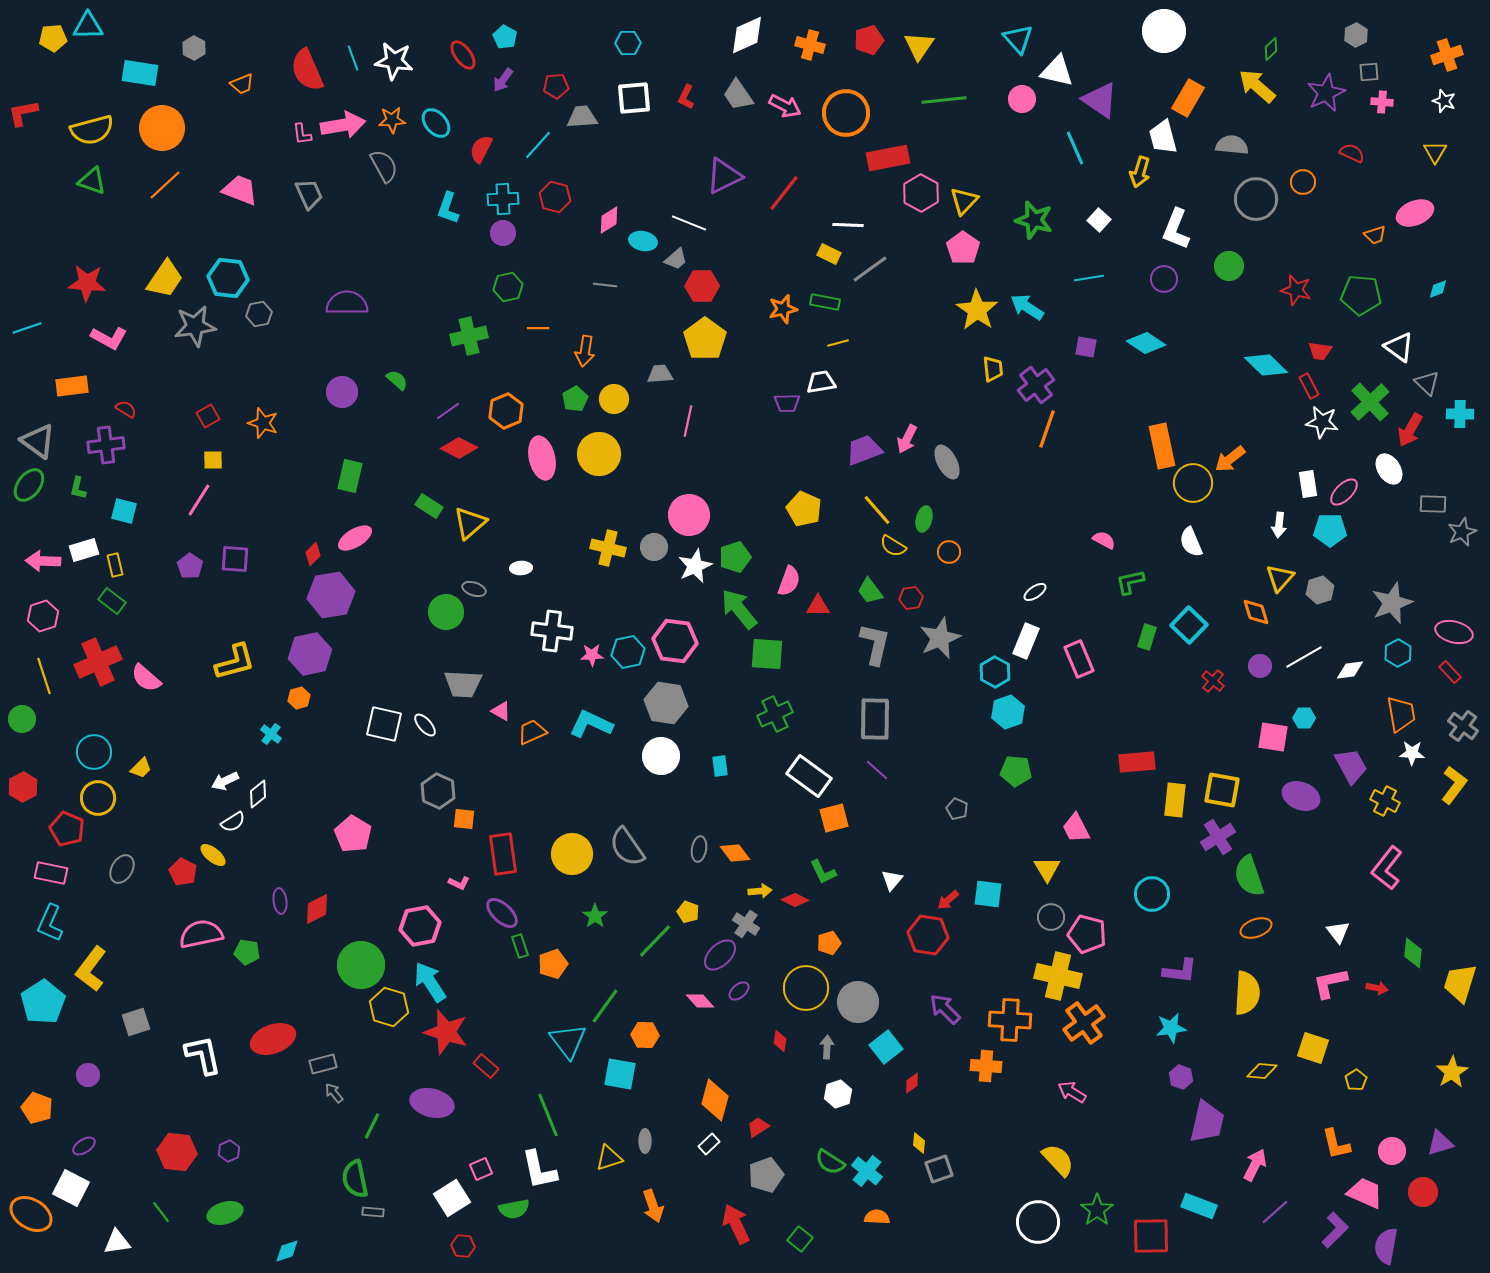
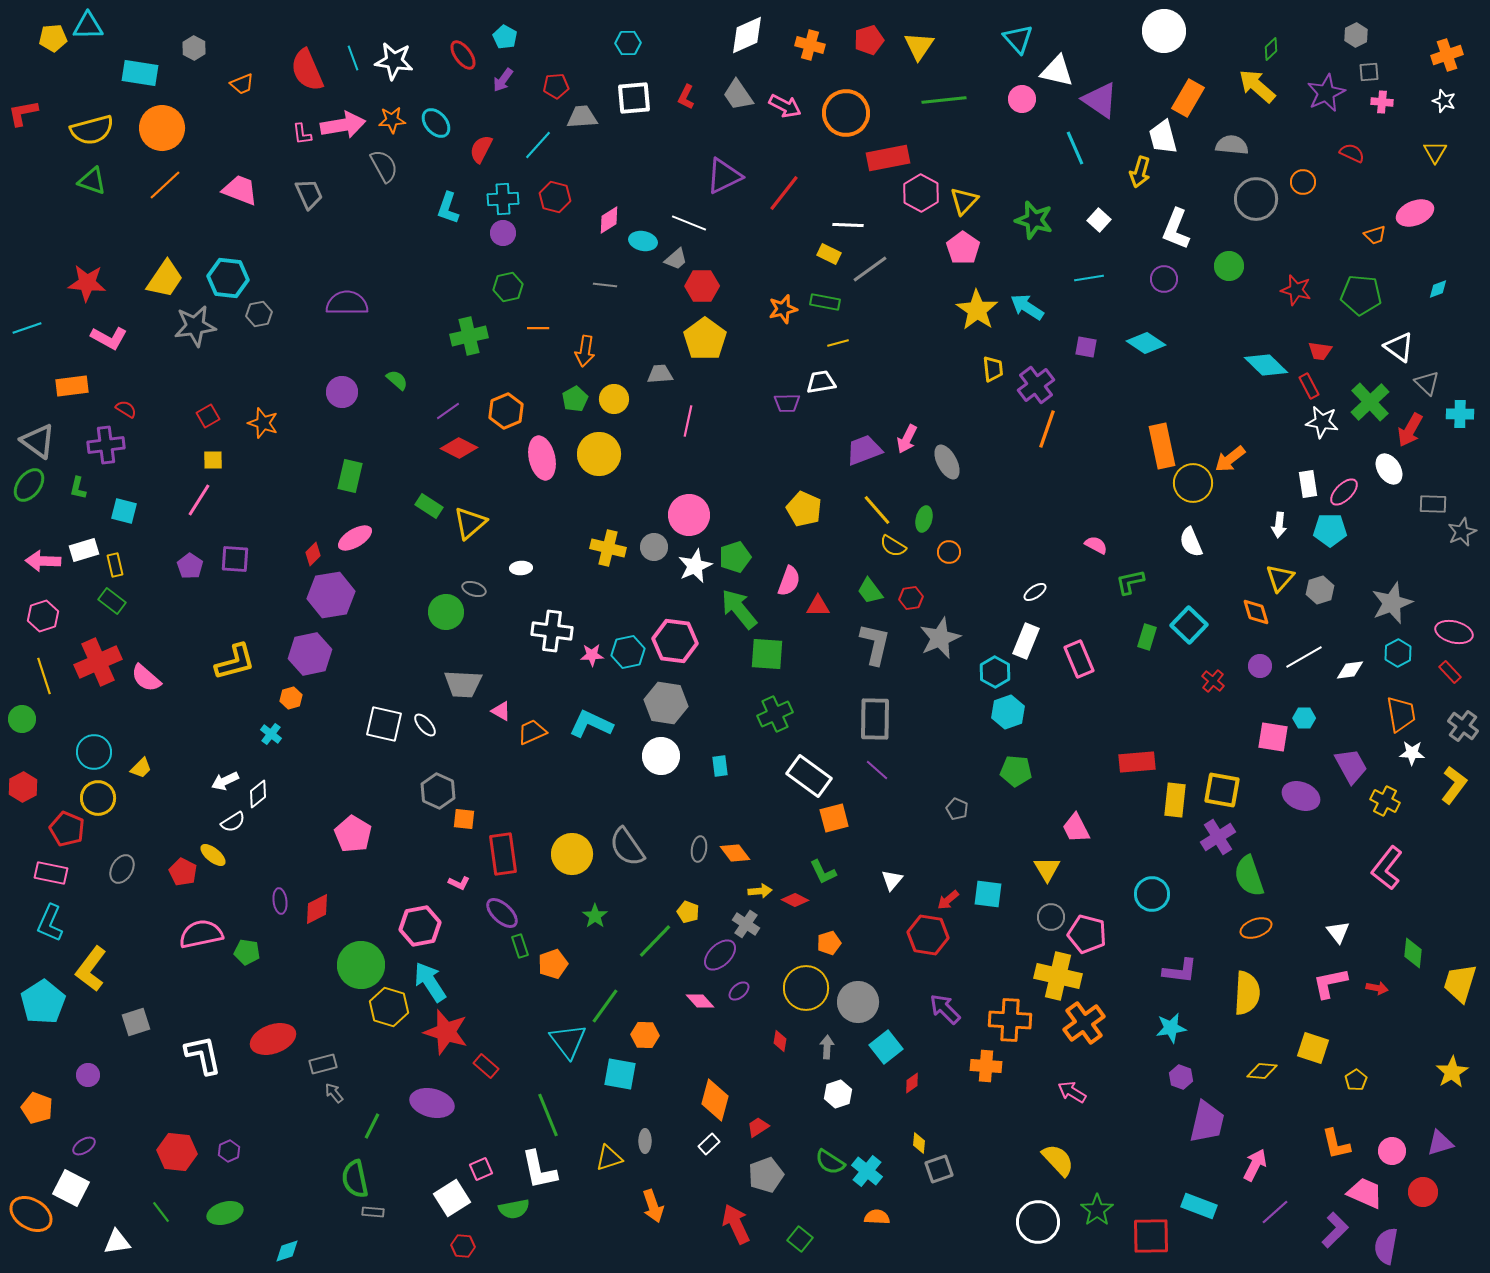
pink semicircle at (1104, 540): moved 8 px left, 5 px down
orange hexagon at (299, 698): moved 8 px left
